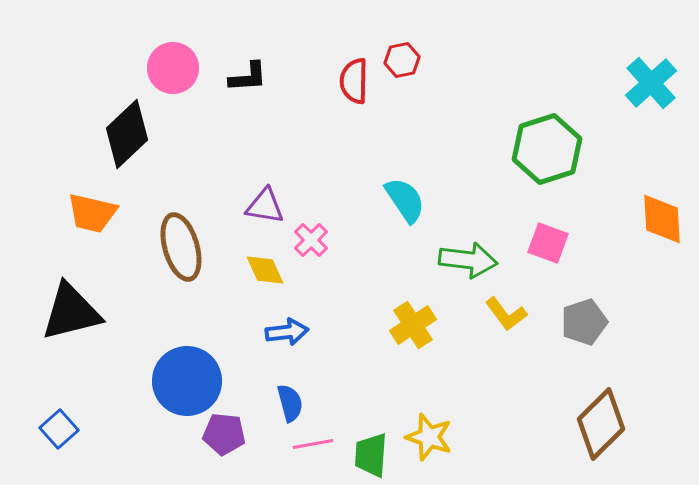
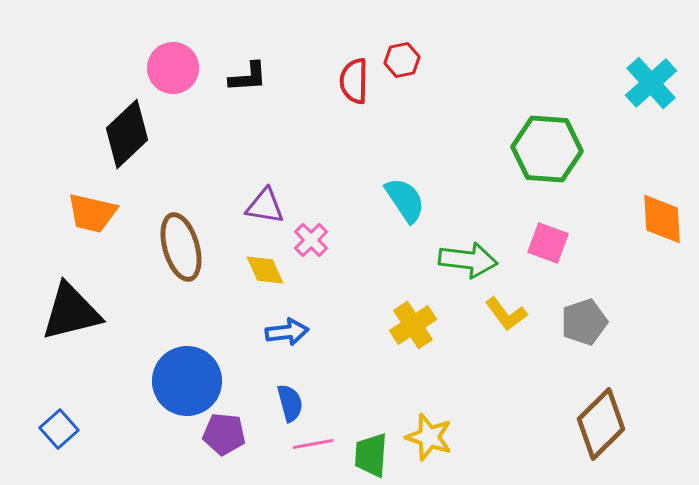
green hexagon: rotated 22 degrees clockwise
